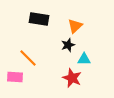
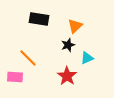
cyan triangle: moved 3 px right, 1 px up; rotated 24 degrees counterclockwise
red star: moved 5 px left, 2 px up; rotated 12 degrees clockwise
